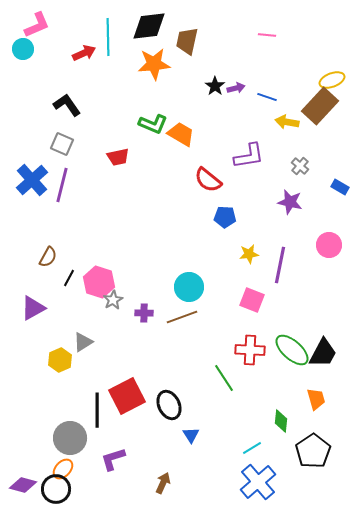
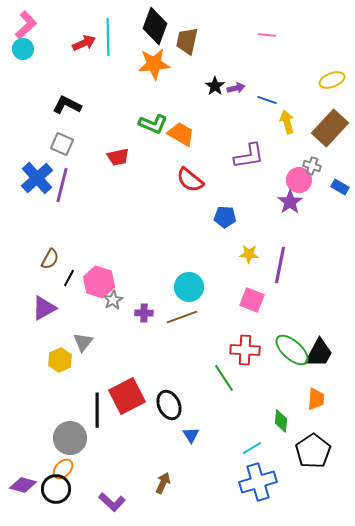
pink L-shape at (37, 25): moved 11 px left; rotated 20 degrees counterclockwise
black diamond at (149, 26): moved 6 px right; rotated 63 degrees counterclockwise
red arrow at (84, 53): moved 10 px up
blue line at (267, 97): moved 3 px down
black L-shape at (67, 105): rotated 28 degrees counterclockwise
brown rectangle at (320, 106): moved 10 px right, 22 px down
yellow arrow at (287, 122): rotated 65 degrees clockwise
gray cross at (300, 166): moved 12 px right; rotated 24 degrees counterclockwise
blue cross at (32, 180): moved 5 px right, 2 px up
red semicircle at (208, 180): moved 18 px left
purple star at (290, 202): rotated 25 degrees clockwise
pink circle at (329, 245): moved 30 px left, 65 px up
yellow star at (249, 254): rotated 12 degrees clockwise
brown semicircle at (48, 257): moved 2 px right, 2 px down
purple triangle at (33, 308): moved 11 px right
gray triangle at (83, 342): rotated 20 degrees counterclockwise
red cross at (250, 350): moved 5 px left
black trapezoid at (323, 353): moved 4 px left
orange trapezoid at (316, 399): rotated 20 degrees clockwise
purple L-shape at (113, 459): moved 1 px left, 43 px down; rotated 120 degrees counterclockwise
blue cross at (258, 482): rotated 24 degrees clockwise
